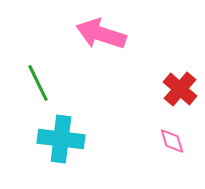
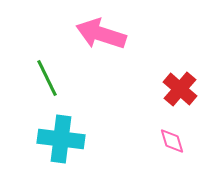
green line: moved 9 px right, 5 px up
